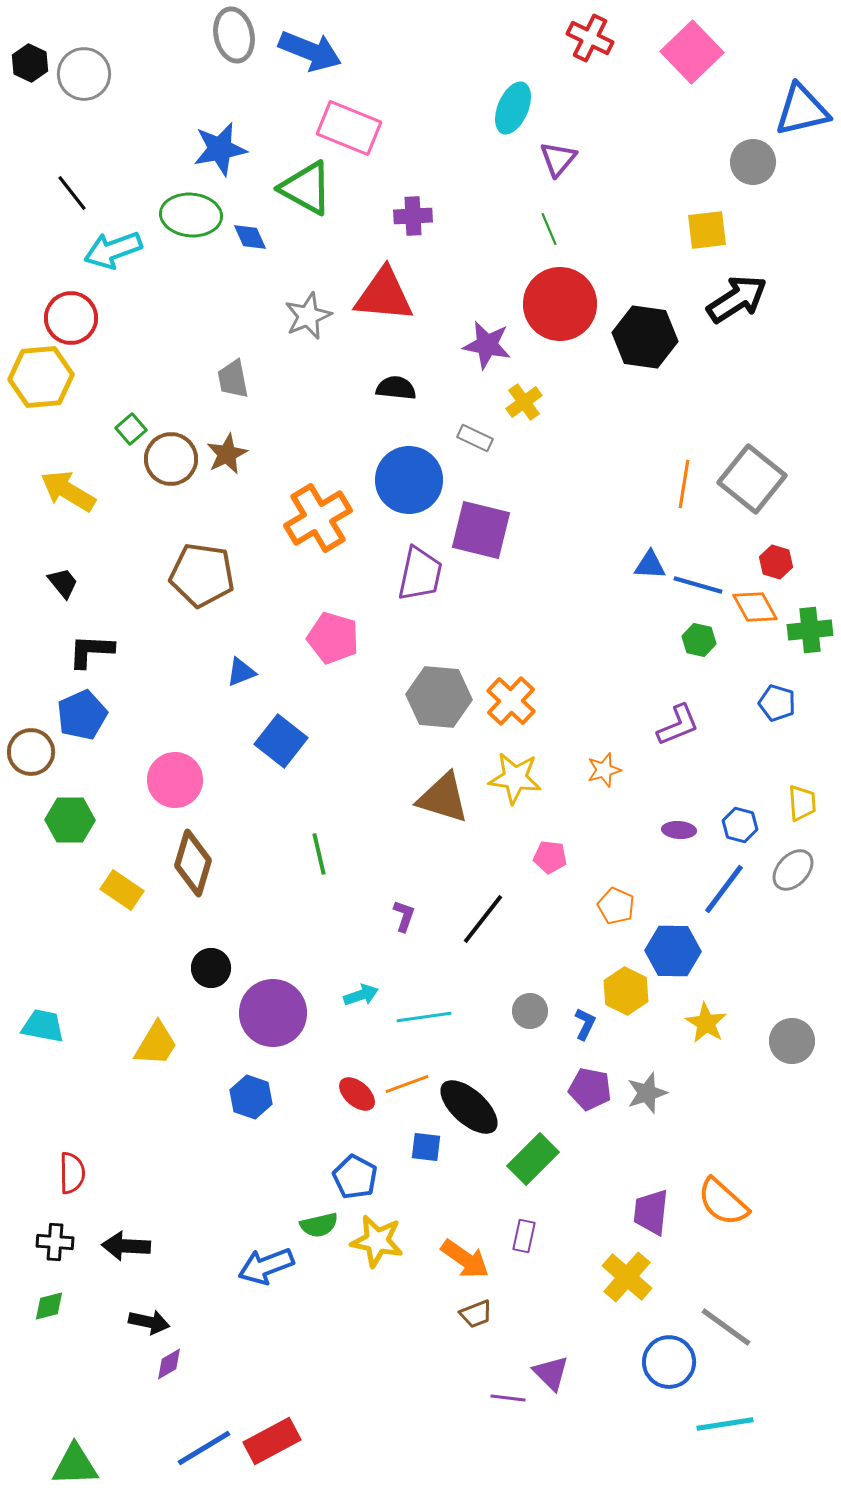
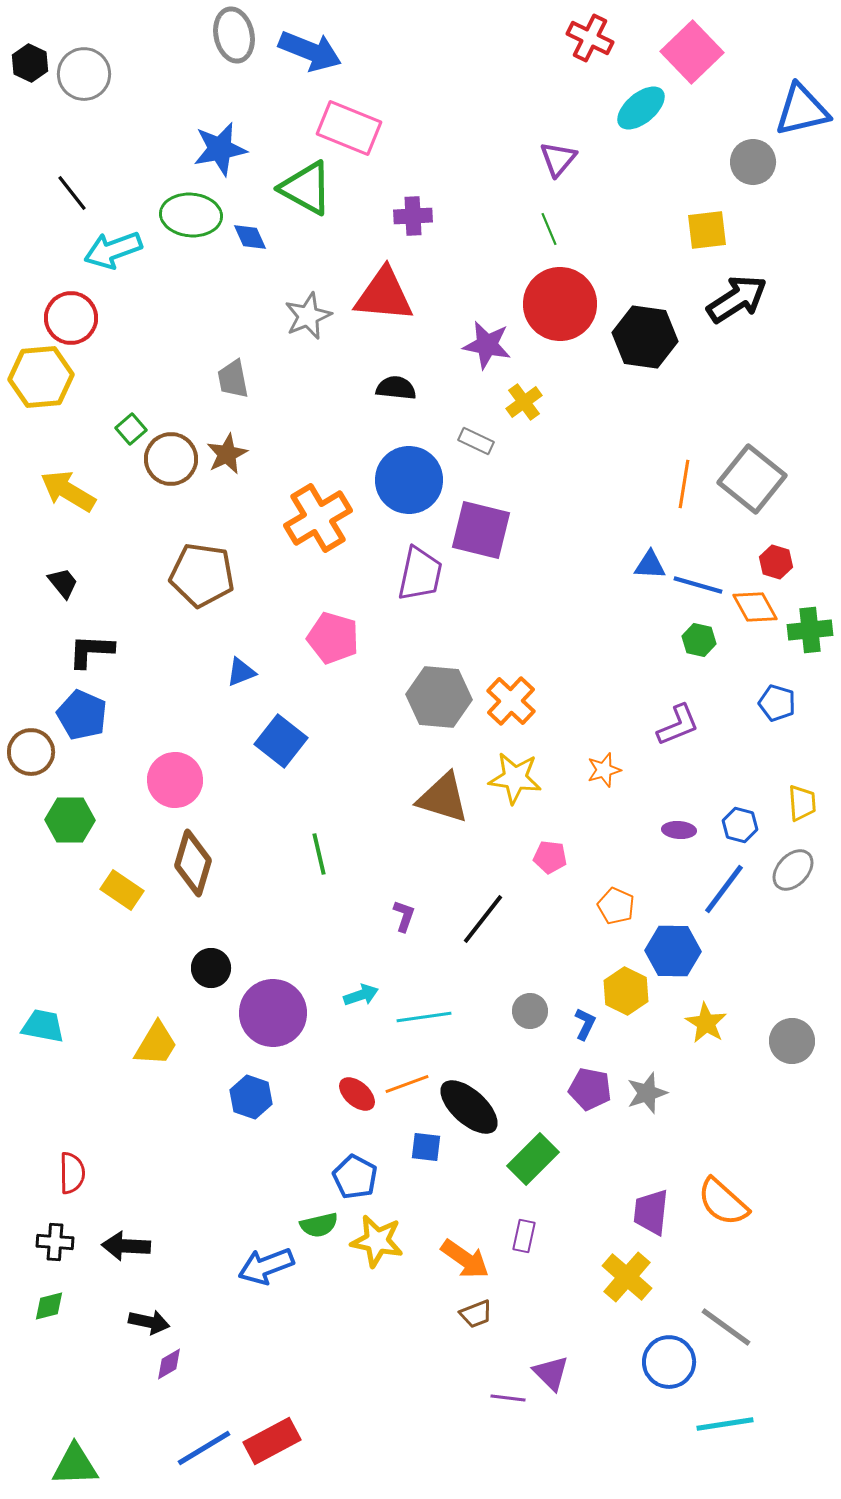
cyan ellipse at (513, 108): moved 128 px right; rotated 27 degrees clockwise
gray rectangle at (475, 438): moved 1 px right, 3 px down
blue pentagon at (82, 715): rotated 24 degrees counterclockwise
